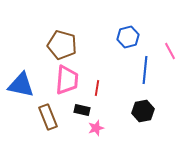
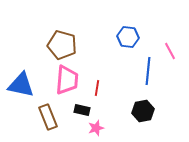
blue hexagon: rotated 20 degrees clockwise
blue line: moved 3 px right, 1 px down
